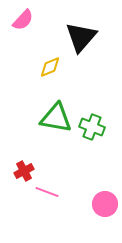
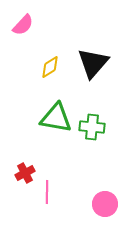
pink semicircle: moved 5 px down
black triangle: moved 12 px right, 26 px down
yellow diamond: rotated 10 degrees counterclockwise
green cross: rotated 15 degrees counterclockwise
red cross: moved 1 px right, 2 px down
pink line: rotated 70 degrees clockwise
